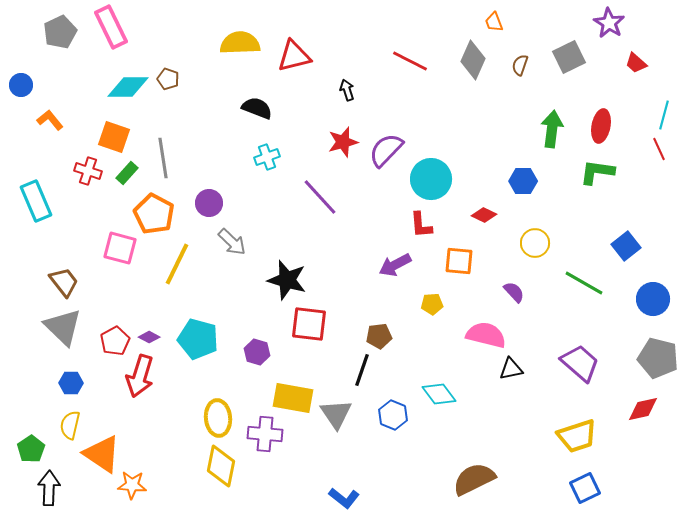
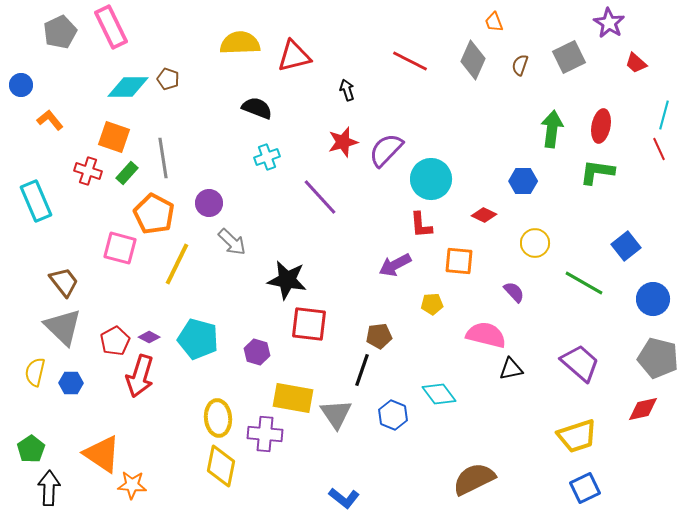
black star at (287, 280): rotated 6 degrees counterclockwise
yellow semicircle at (70, 425): moved 35 px left, 53 px up
